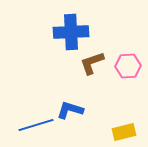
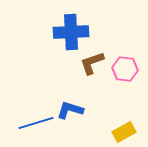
pink hexagon: moved 3 px left, 3 px down; rotated 10 degrees clockwise
blue line: moved 2 px up
yellow rectangle: rotated 15 degrees counterclockwise
